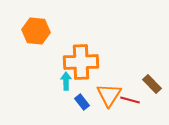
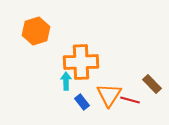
orange hexagon: rotated 24 degrees counterclockwise
